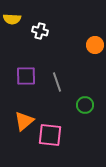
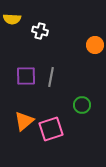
gray line: moved 6 px left, 5 px up; rotated 30 degrees clockwise
green circle: moved 3 px left
pink square: moved 1 px right, 6 px up; rotated 25 degrees counterclockwise
